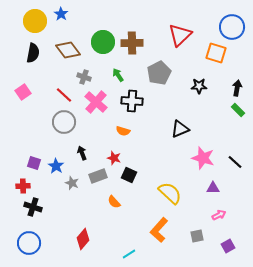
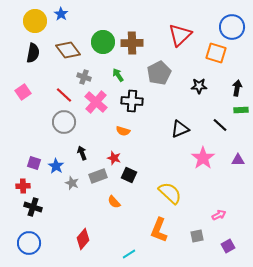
green rectangle at (238, 110): moved 3 px right; rotated 48 degrees counterclockwise
pink star at (203, 158): rotated 20 degrees clockwise
black line at (235, 162): moved 15 px left, 37 px up
purple triangle at (213, 188): moved 25 px right, 28 px up
orange L-shape at (159, 230): rotated 20 degrees counterclockwise
